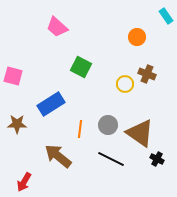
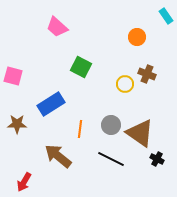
gray circle: moved 3 px right
